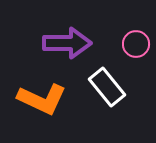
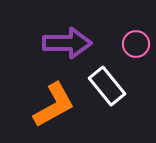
white rectangle: moved 1 px up
orange L-shape: moved 12 px right, 6 px down; rotated 54 degrees counterclockwise
